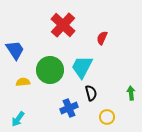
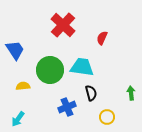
cyan trapezoid: rotated 70 degrees clockwise
yellow semicircle: moved 4 px down
blue cross: moved 2 px left, 1 px up
